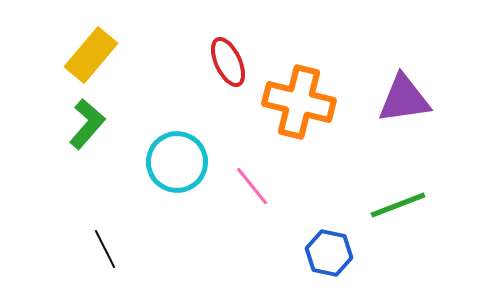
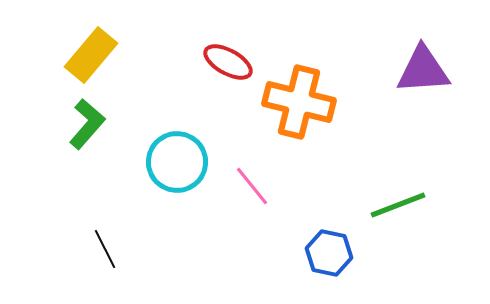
red ellipse: rotated 36 degrees counterclockwise
purple triangle: moved 19 px right, 29 px up; rotated 4 degrees clockwise
